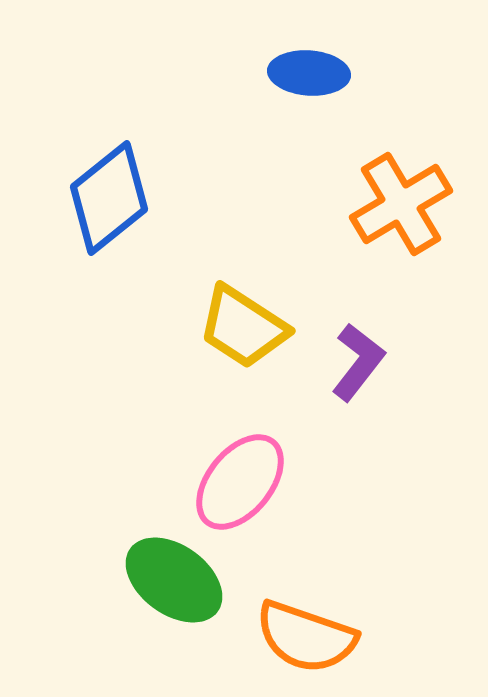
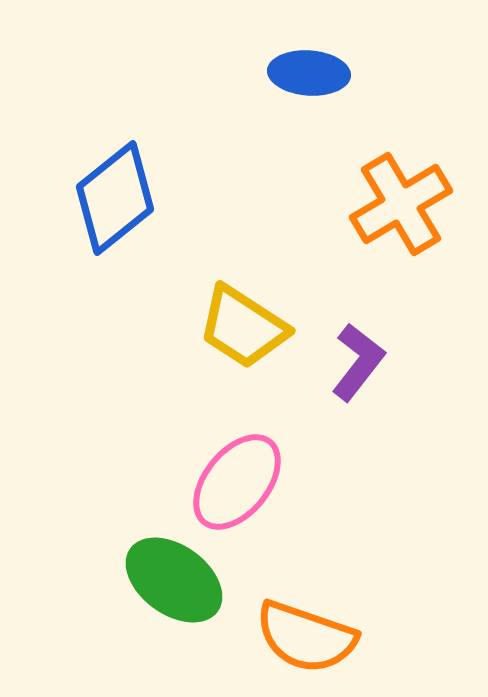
blue diamond: moved 6 px right
pink ellipse: moved 3 px left
